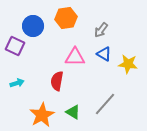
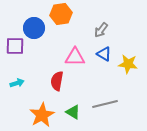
orange hexagon: moved 5 px left, 4 px up
blue circle: moved 1 px right, 2 px down
purple square: rotated 24 degrees counterclockwise
gray line: rotated 35 degrees clockwise
